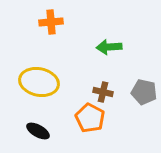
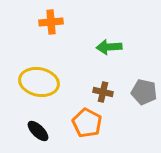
orange pentagon: moved 3 px left, 5 px down
black ellipse: rotated 15 degrees clockwise
